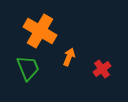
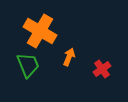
green trapezoid: moved 3 px up
